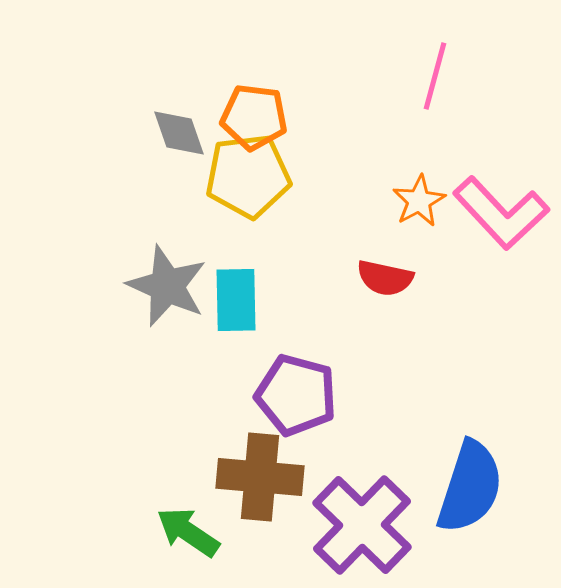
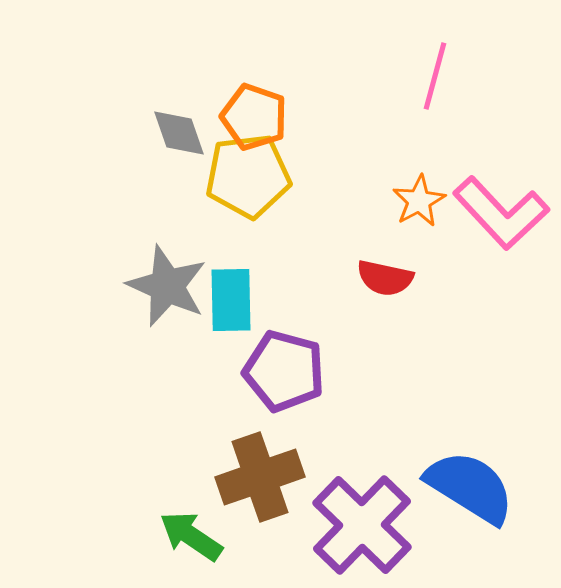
orange pentagon: rotated 12 degrees clockwise
cyan rectangle: moved 5 px left
purple pentagon: moved 12 px left, 24 px up
brown cross: rotated 24 degrees counterclockwise
blue semicircle: rotated 76 degrees counterclockwise
green arrow: moved 3 px right, 4 px down
